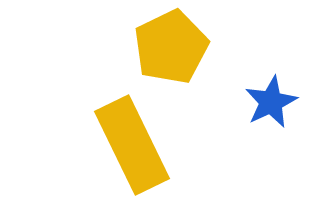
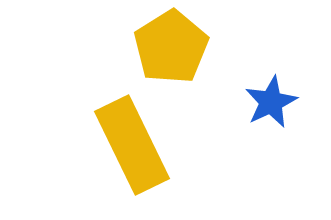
yellow pentagon: rotated 6 degrees counterclockwise
